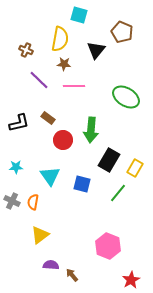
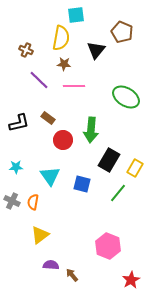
cyan square: moved 3 px left; rotated 24 degrees counterclockwise
yellow semicircle: moved 1 px right, 1 px up
